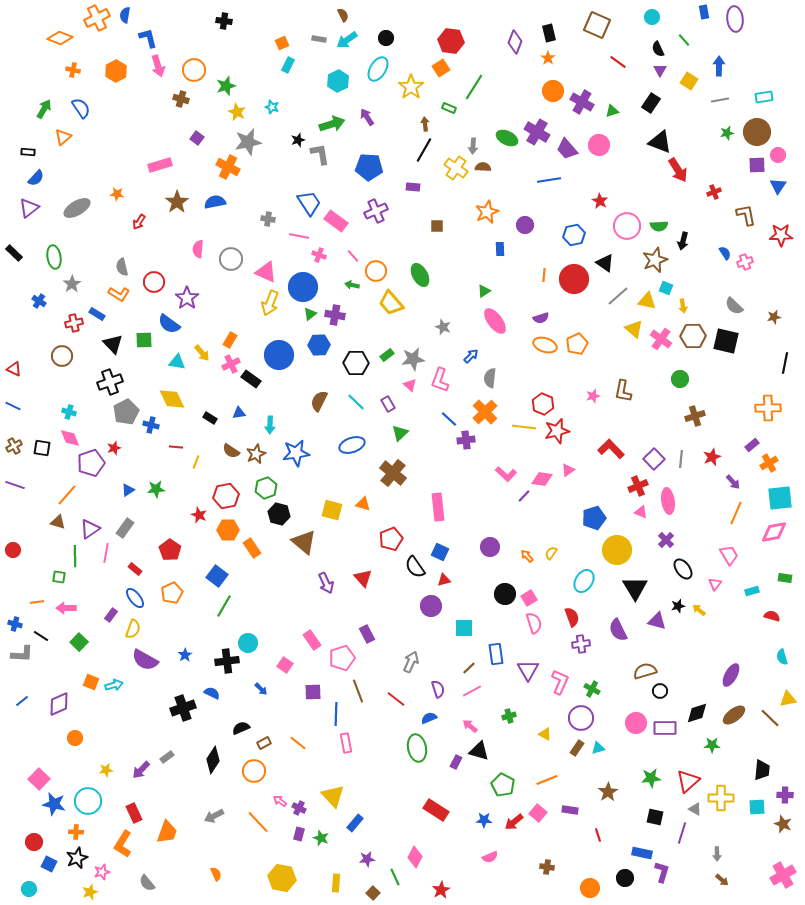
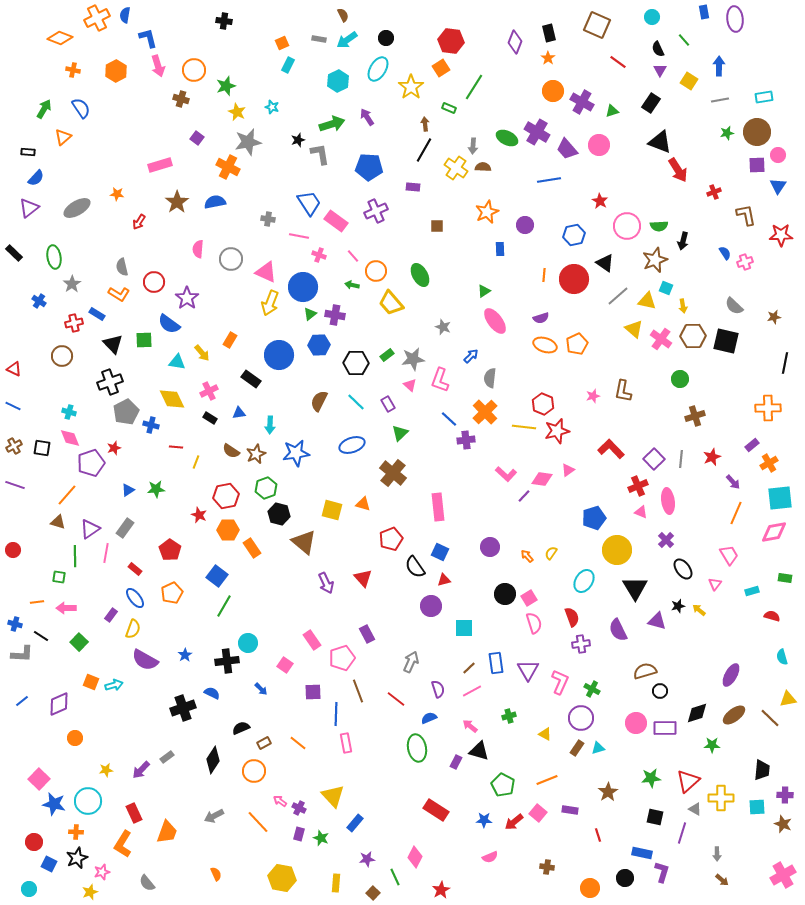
pink cross at (231, 364): moved 22 px left, 27 px down
blue rectangle at (496, 654): moved 9 px down
